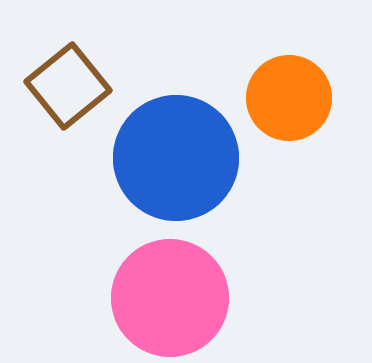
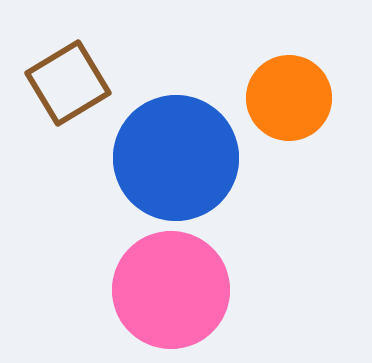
brown square: moved 3 px up; rotated 8 degrees clockwise
pink circle: moved 1 px right, 8 px up
